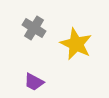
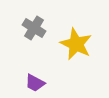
purple trapezoid: moved 1 px right, 1 px down
